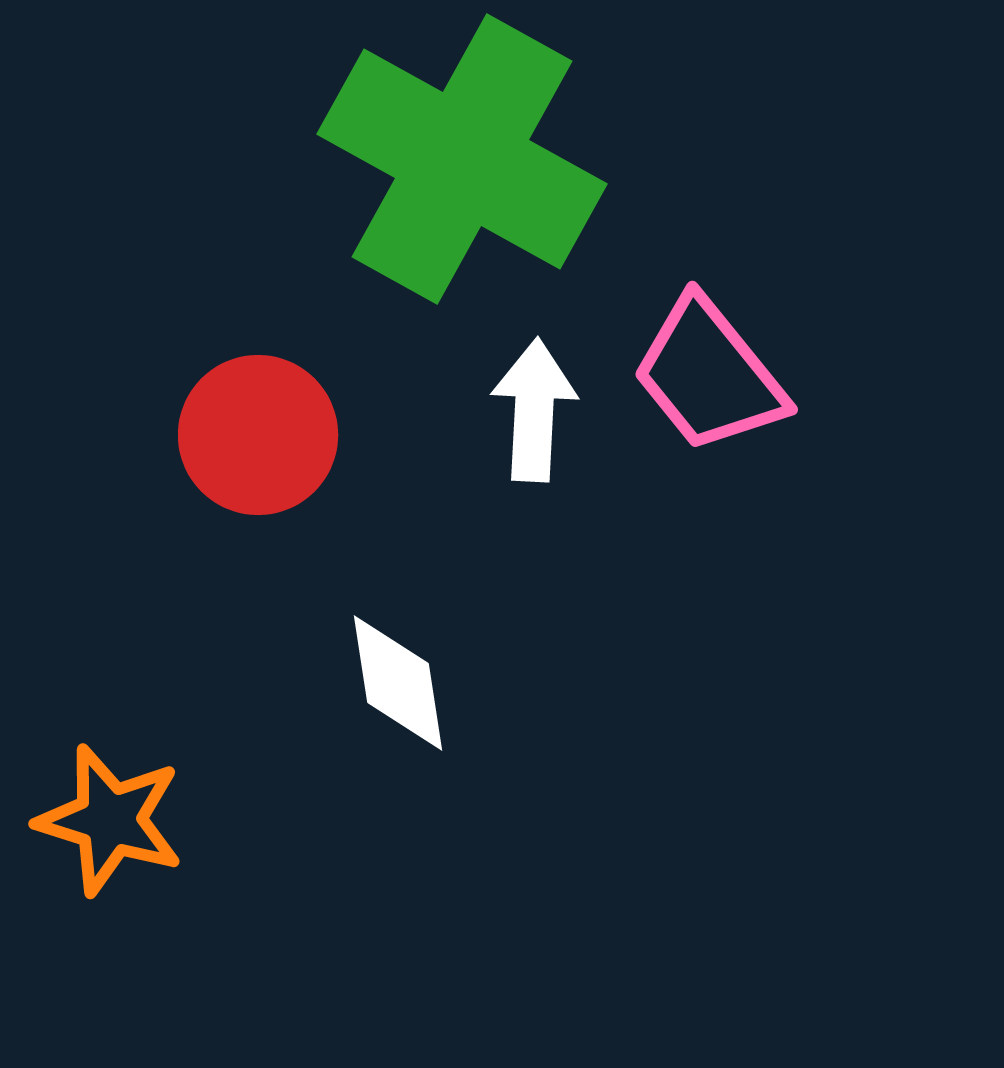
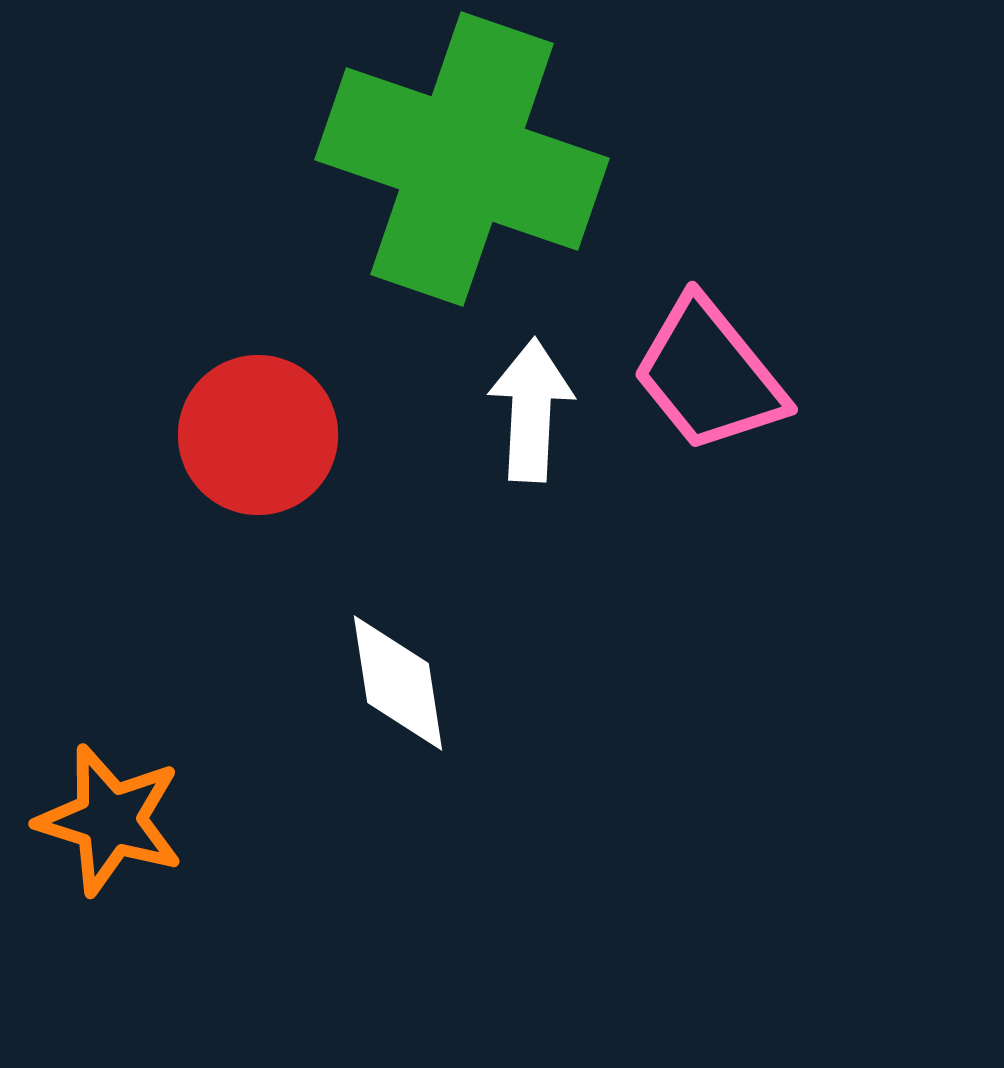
green cross: rotated 10 degrees counterclockwise
white arrow: moved 3 px left
